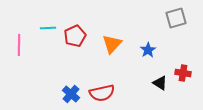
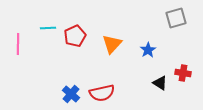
pink line: moved 1 px left, 1 px up
